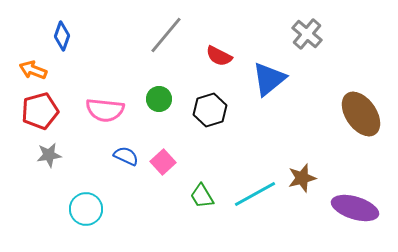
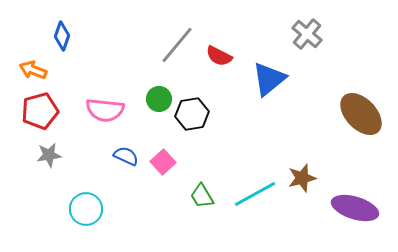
gray line: moved 11 px right, 10 px down
black hexagon: moved 18 px left, 4 px down; rotated 8 degrees clockwise
brown ellipse: rotated 9 degrees counterclockwise
